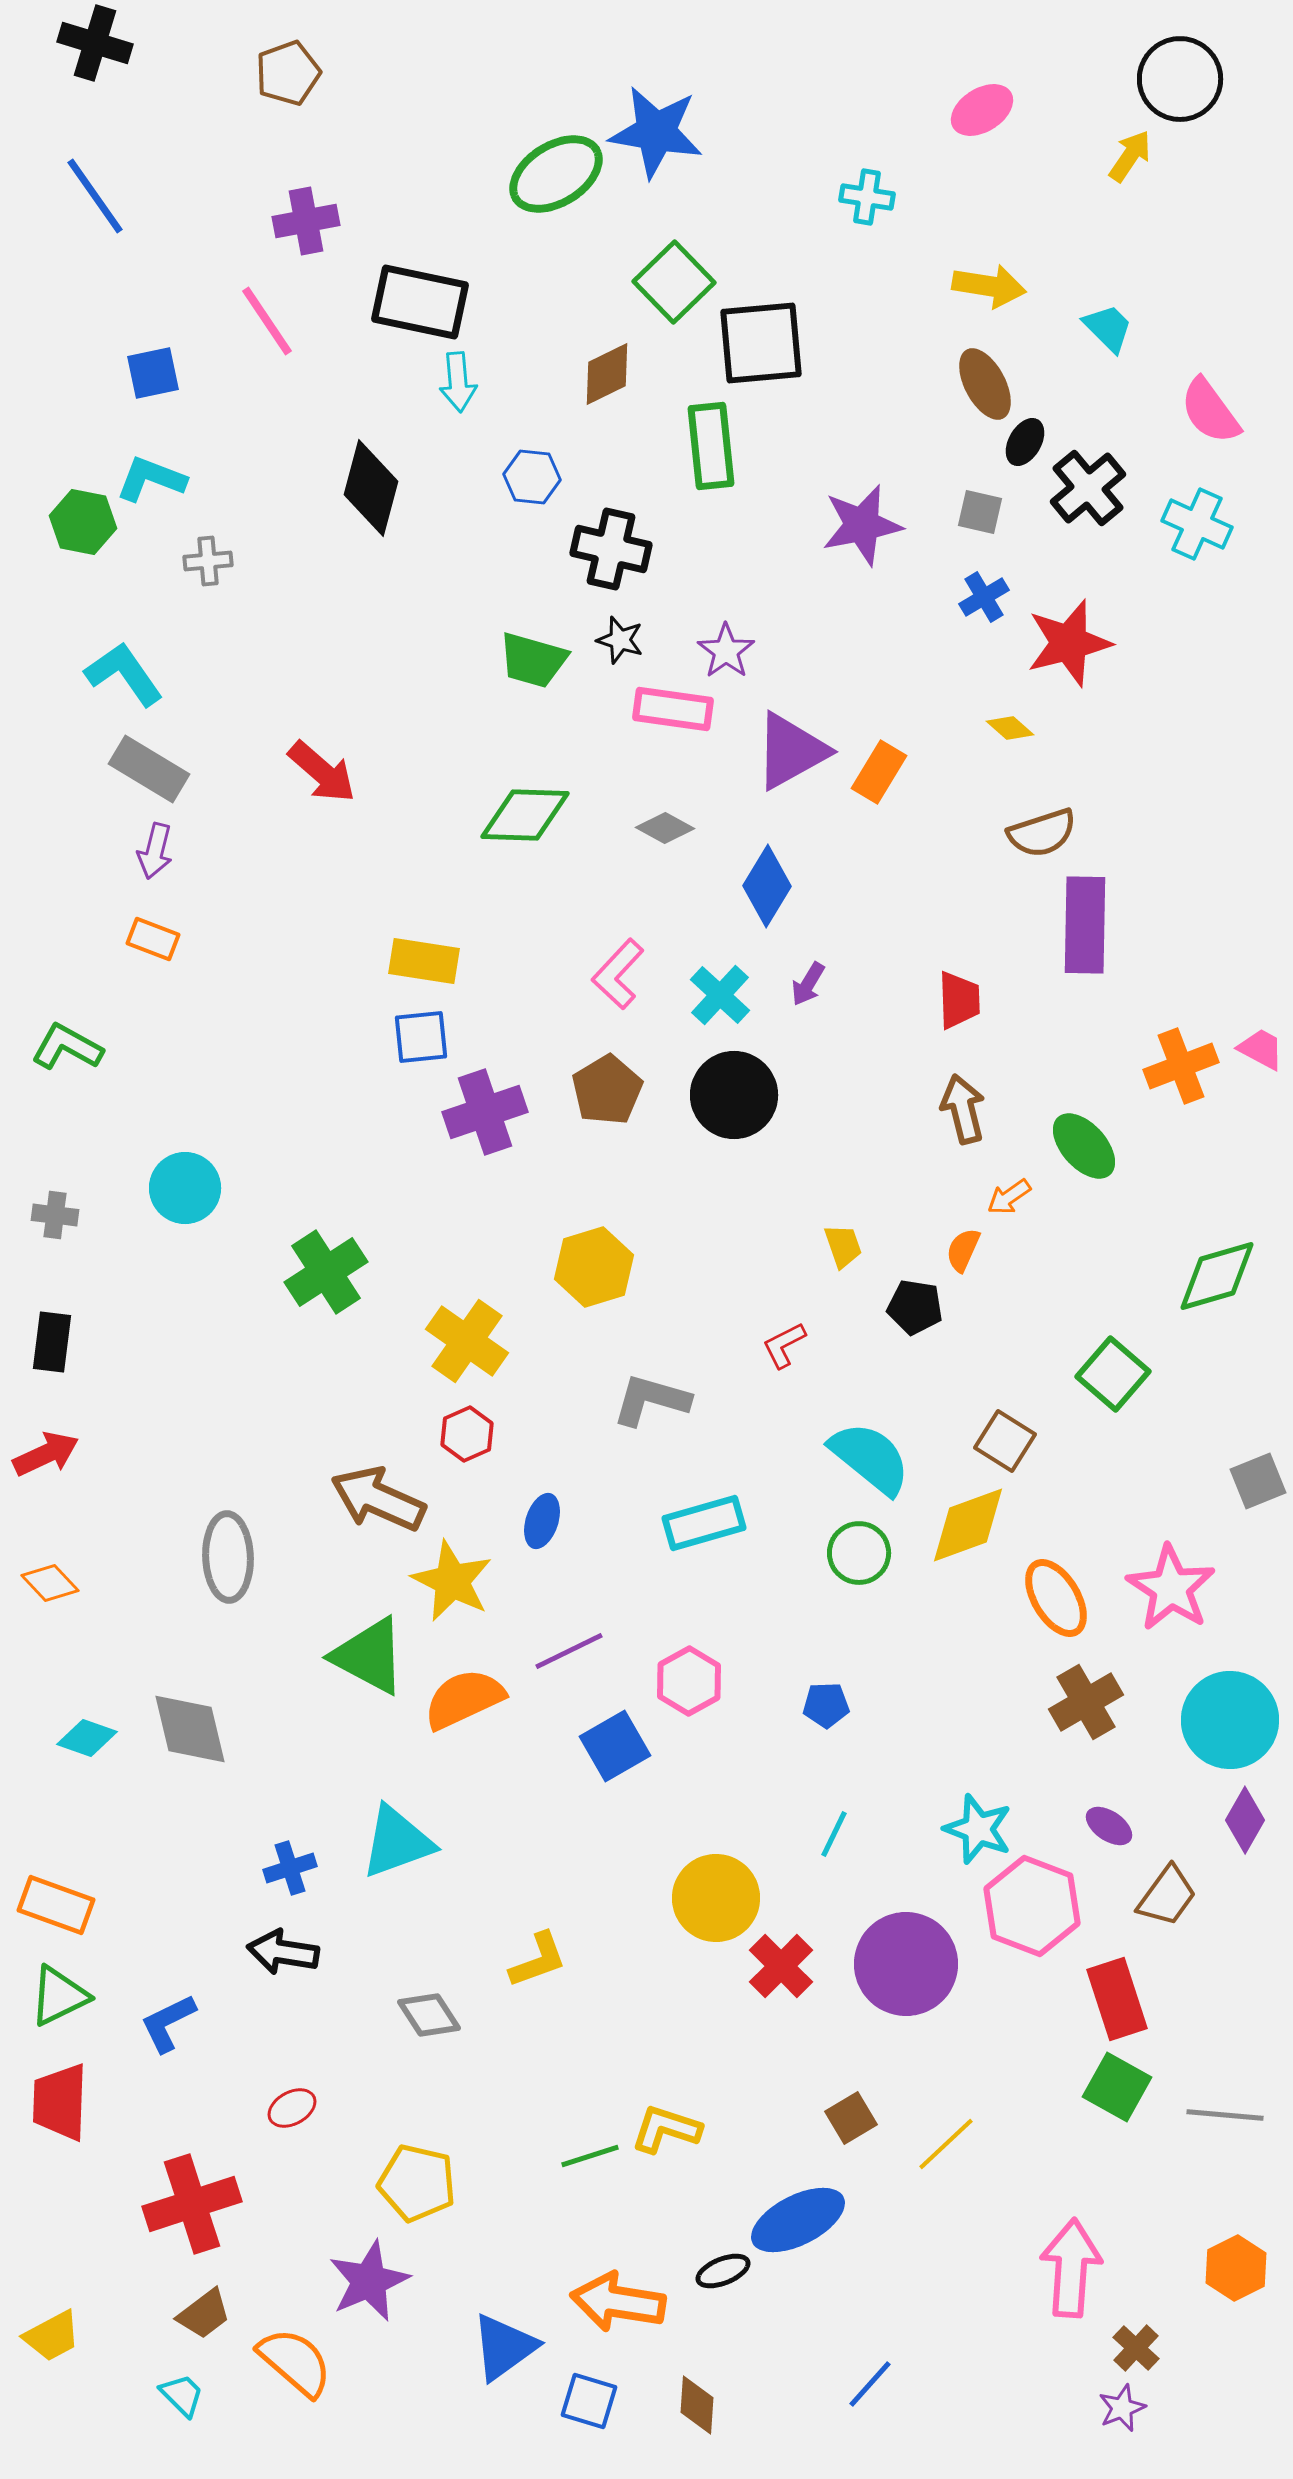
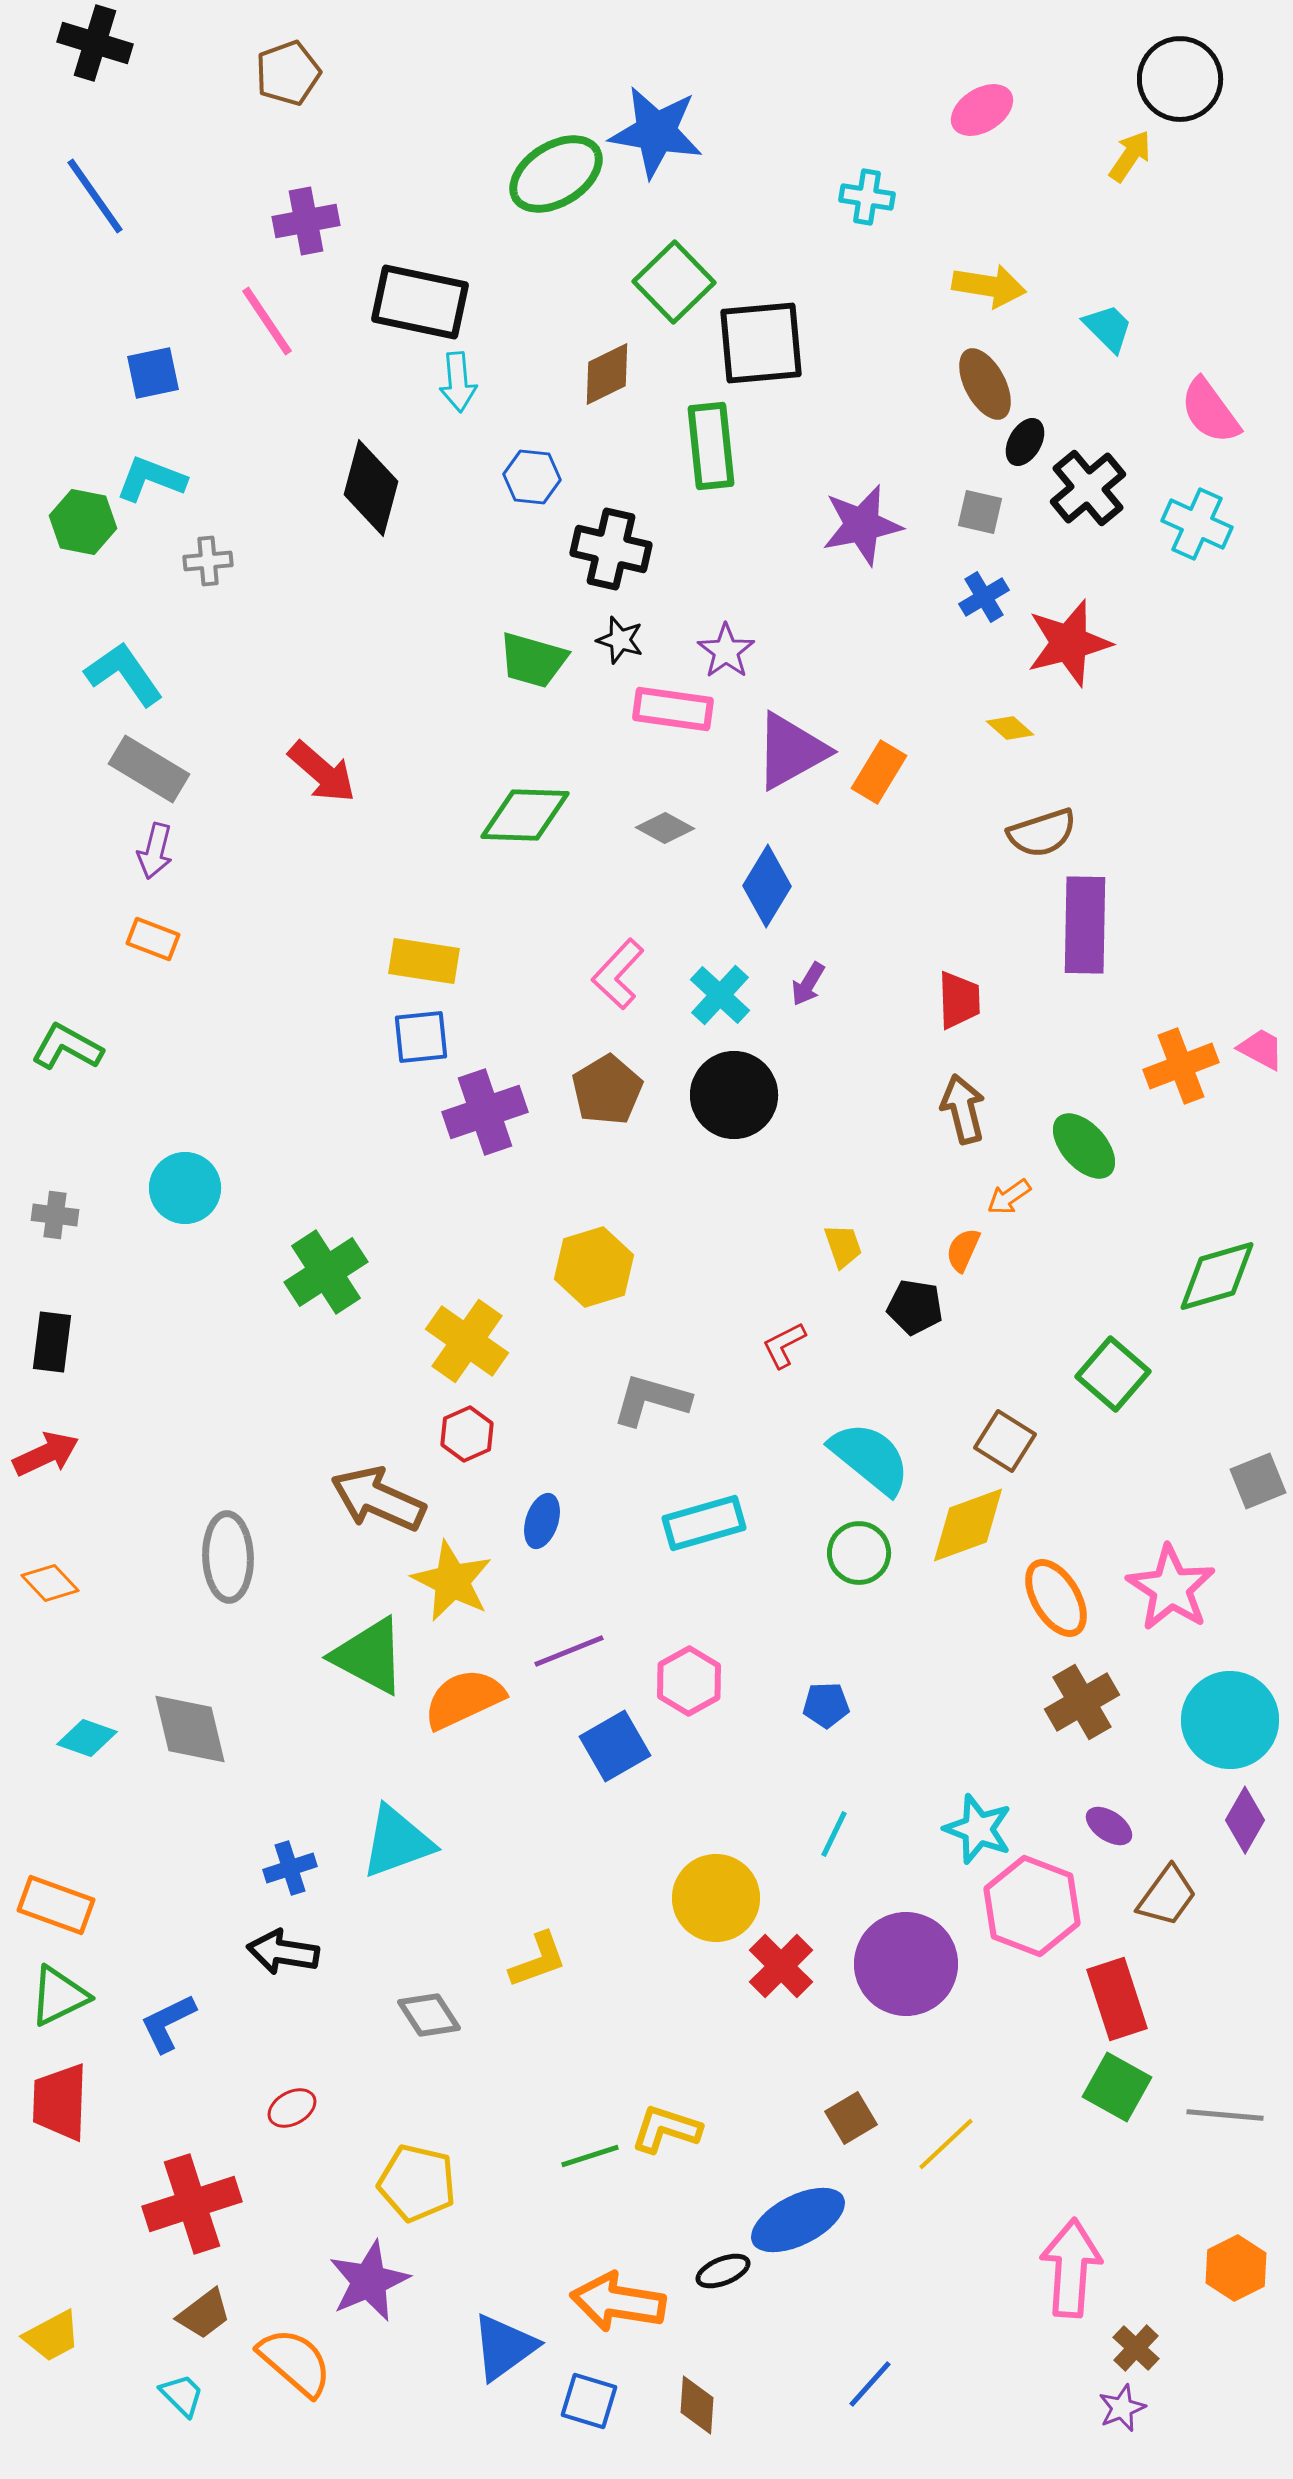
purple line at (569, 1651): rotated 4 degrees clockwise
brown cross at (1086, 1702): moved 4 px left
